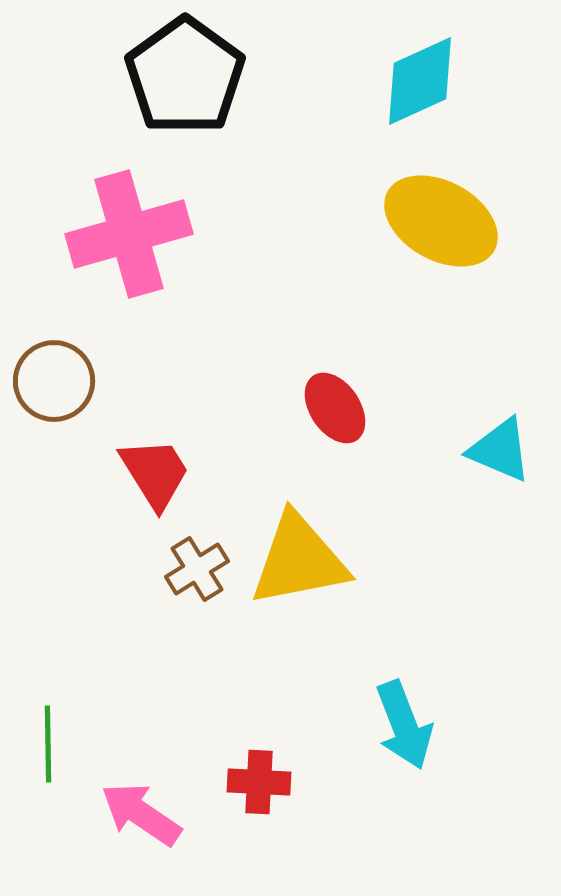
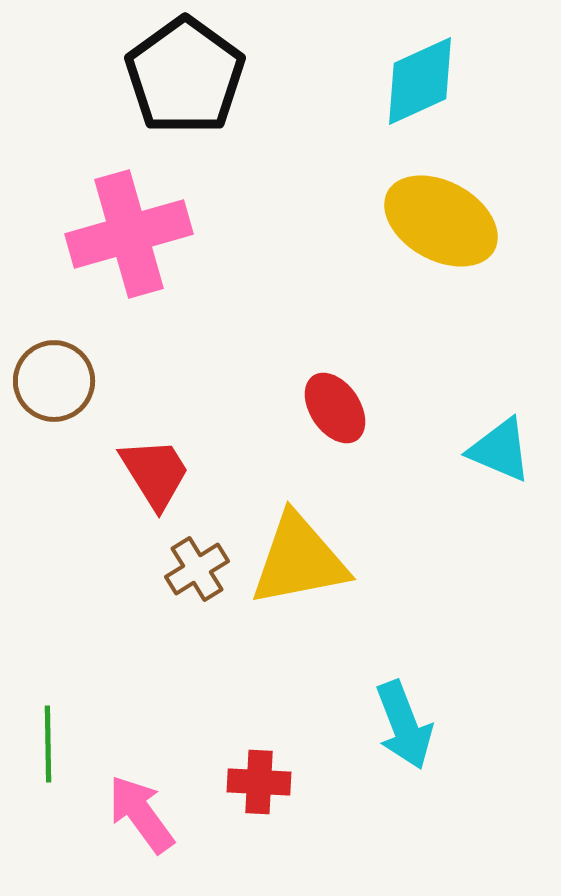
pink arrow: rotated 20 degrees clockwise
